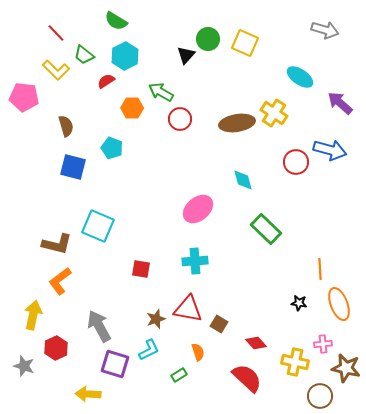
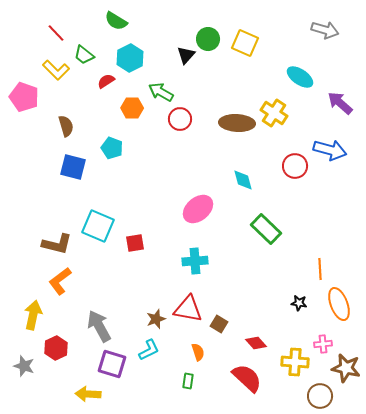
cyan hexagon at (125, 56): moved 5 px right, 2 px down
pink pentagon at (24, 97): rotated 12 degrees clockwise
brown ellipse at (237, 123): rotated 12 degrees clockwise
red circle at (296, 162): moved 1 px left, 4 px down
red square at (141, 269): moved 6 px left, 26 px up; rotated 18 degrees counterclockwise
yellow cross at (295, 362): rotated 8 degrees counterclockwise
purple square at (115, 364): moved 3 px left
green rectangle at (179, 375): moved 9 px right, 6 px down; rotated 49 degrees counterclockwise
